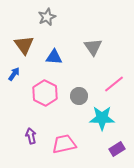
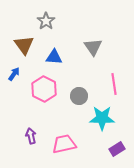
gray star: moved 1 px left, 4 px down; rotated 12 degrees counterclockwise
pink line: rotated 60 degrees counterclockwise
pink hexagon: moved 1 px left, 4 px up
